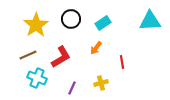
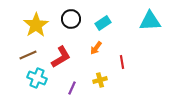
yellow cross: moved 1 px left, 3 px up
